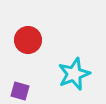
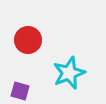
cyan star: moved 5 px left, 1 px up
